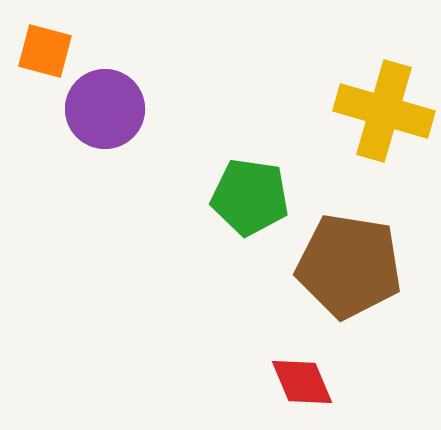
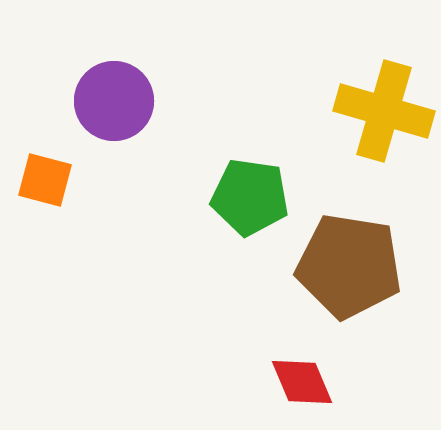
orange square: moved 129 px down
purple circle: moved 9 px right, 8 px up
